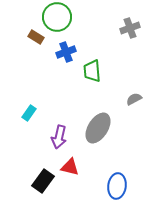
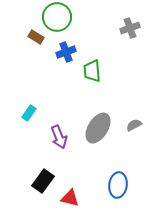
gray semicircle: moved 26 px down
purple arrow: rotated 35 degrees counterclockwise
red triangle: moved 31 px down
blue ellipse: moved 1 px right, 1 px up
